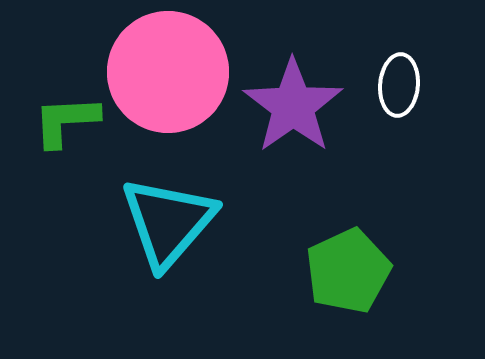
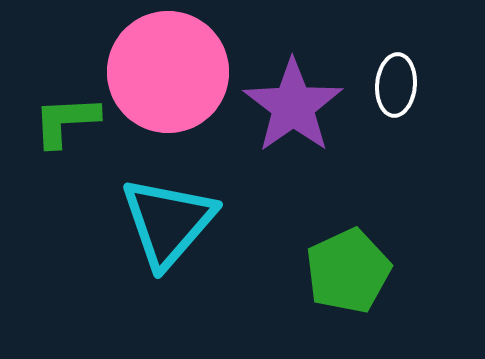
white ellipse: moved 3 px left
